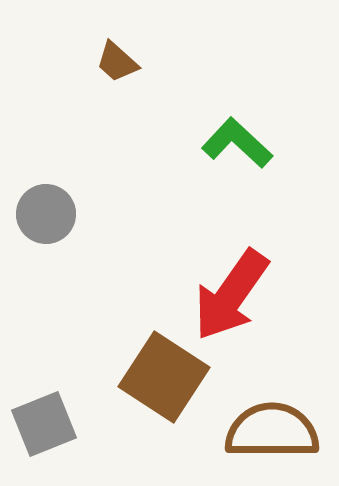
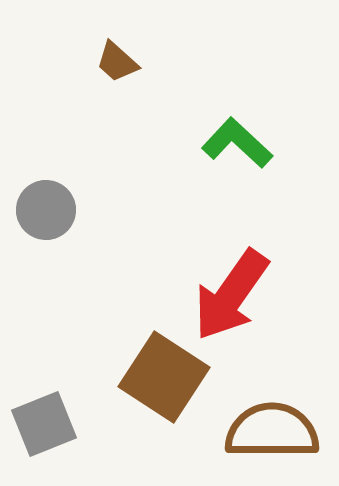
gray circle: moved 4 px up
